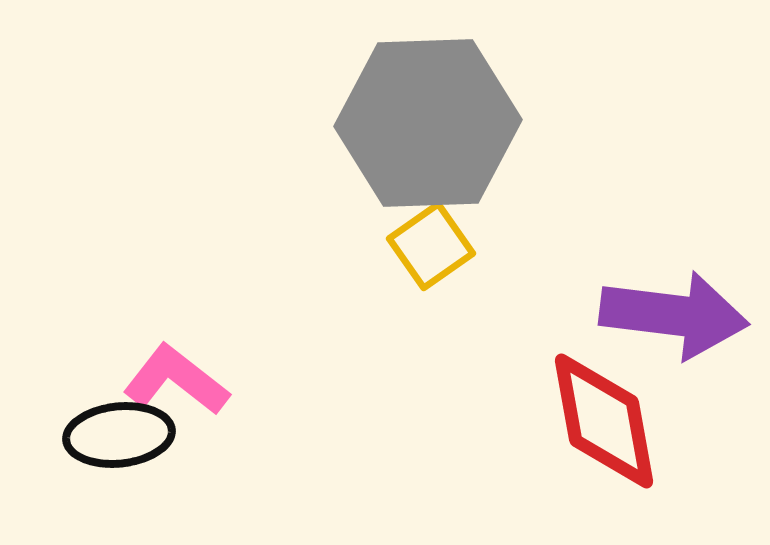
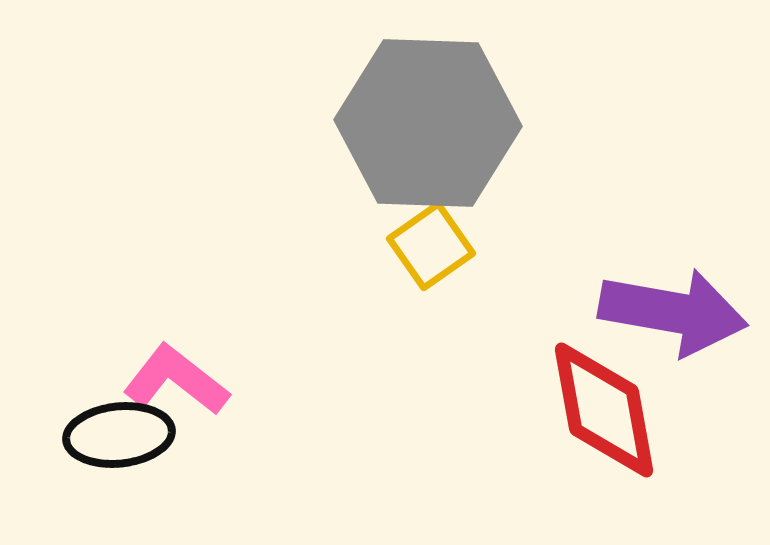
gray hexagon: rotated 4 degrees clockwise
purple arrow: moved 1 px left, 3 px up; rotated 3 degrees clockwise
red diamond: moved 11 px up
